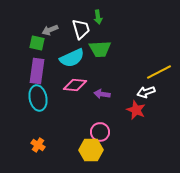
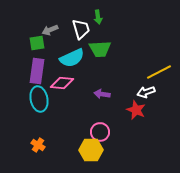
green square: rotated 21 degrees counterclockwise
pink diamond: moved 13 px left, 2 px up
cyan ellipse: moved 1 px right, 1 px down
